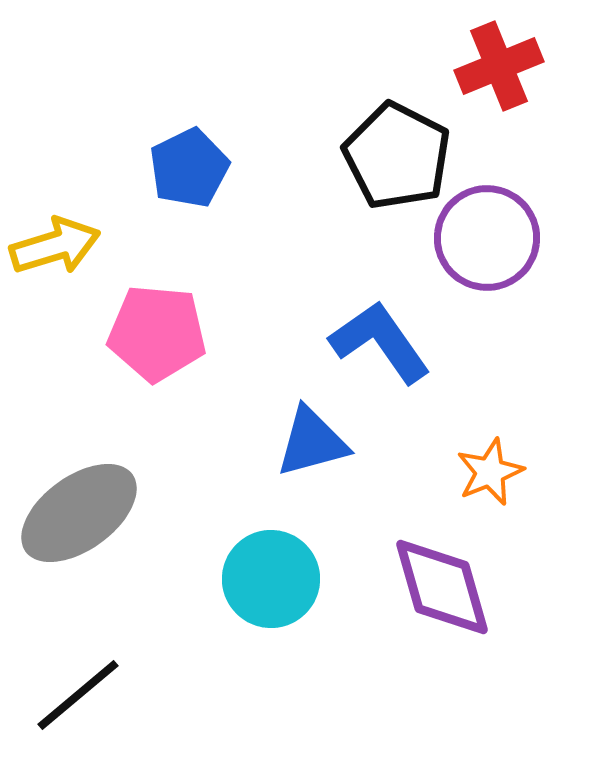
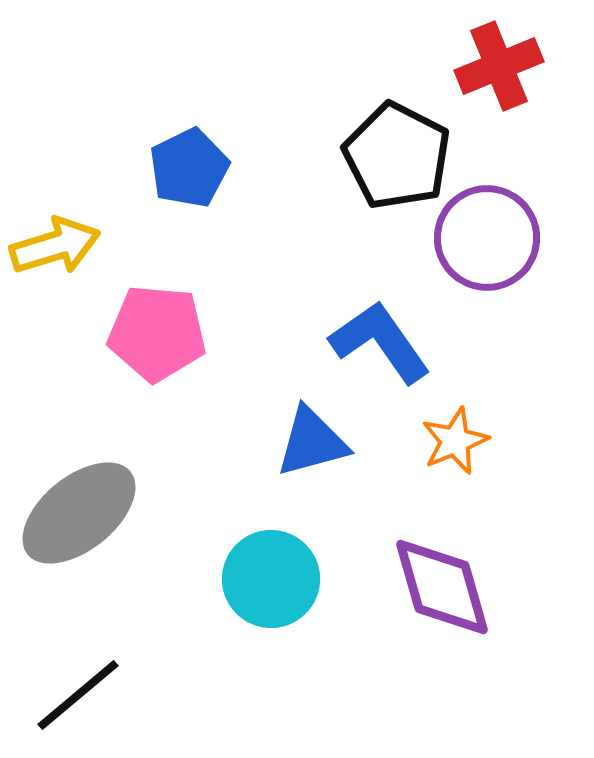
orange star: moved 35 px left, 31 px up
gray ellipse: rotated 3 degrees counterclockwise
